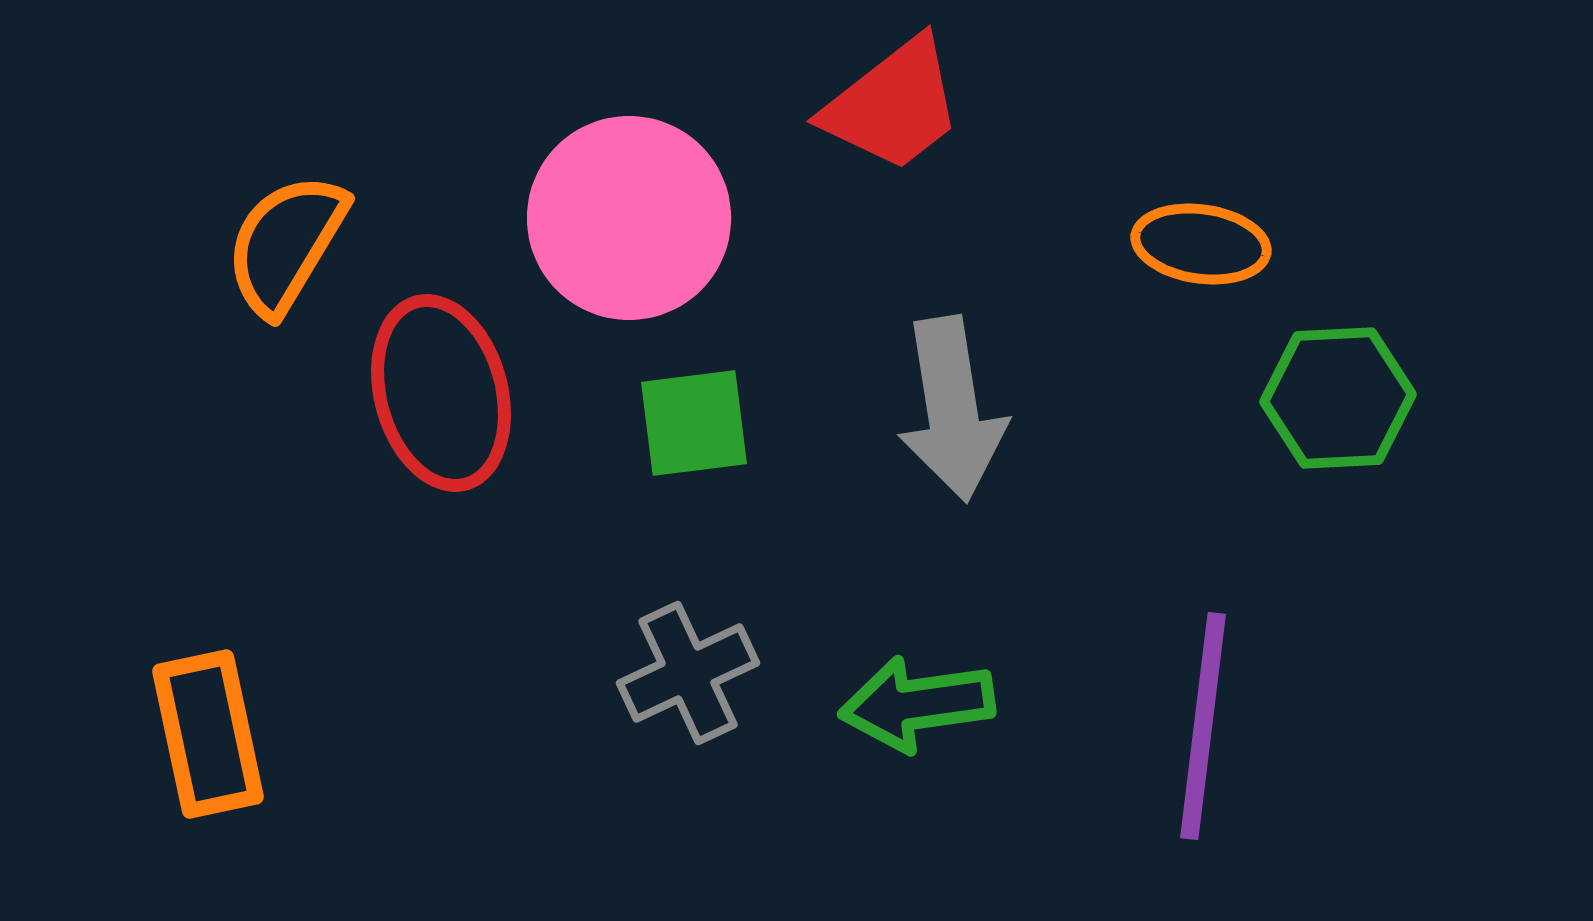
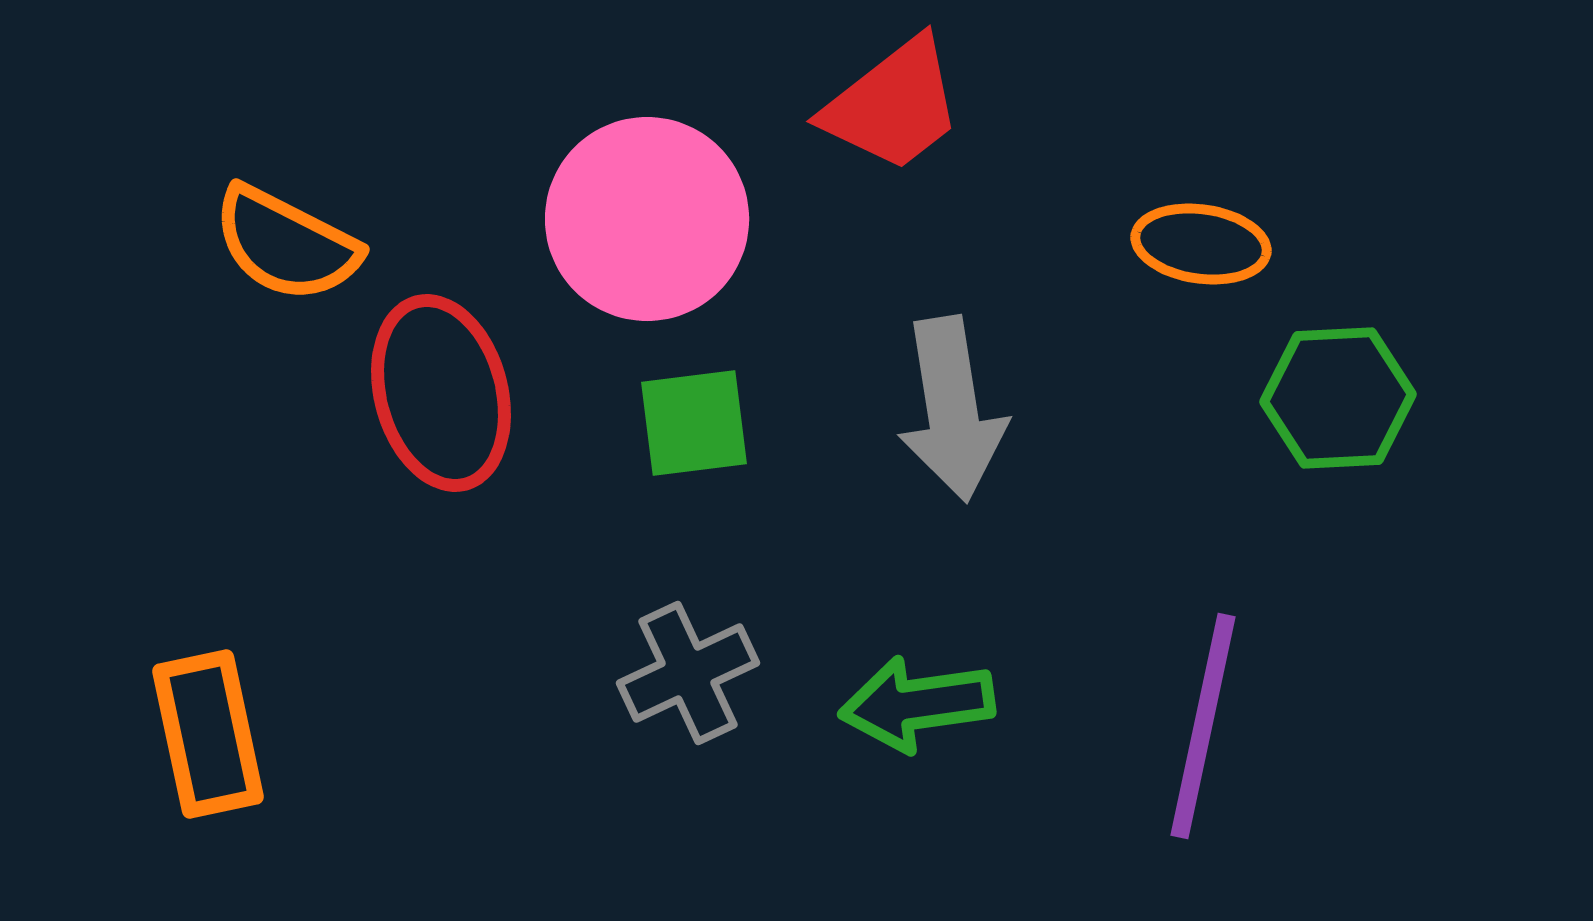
pink circle: moved 18 px right, 1 px down
orange semicircle: rotated 94 degrees counterclockwise
purple line: rotated 5 degrees clockwise
